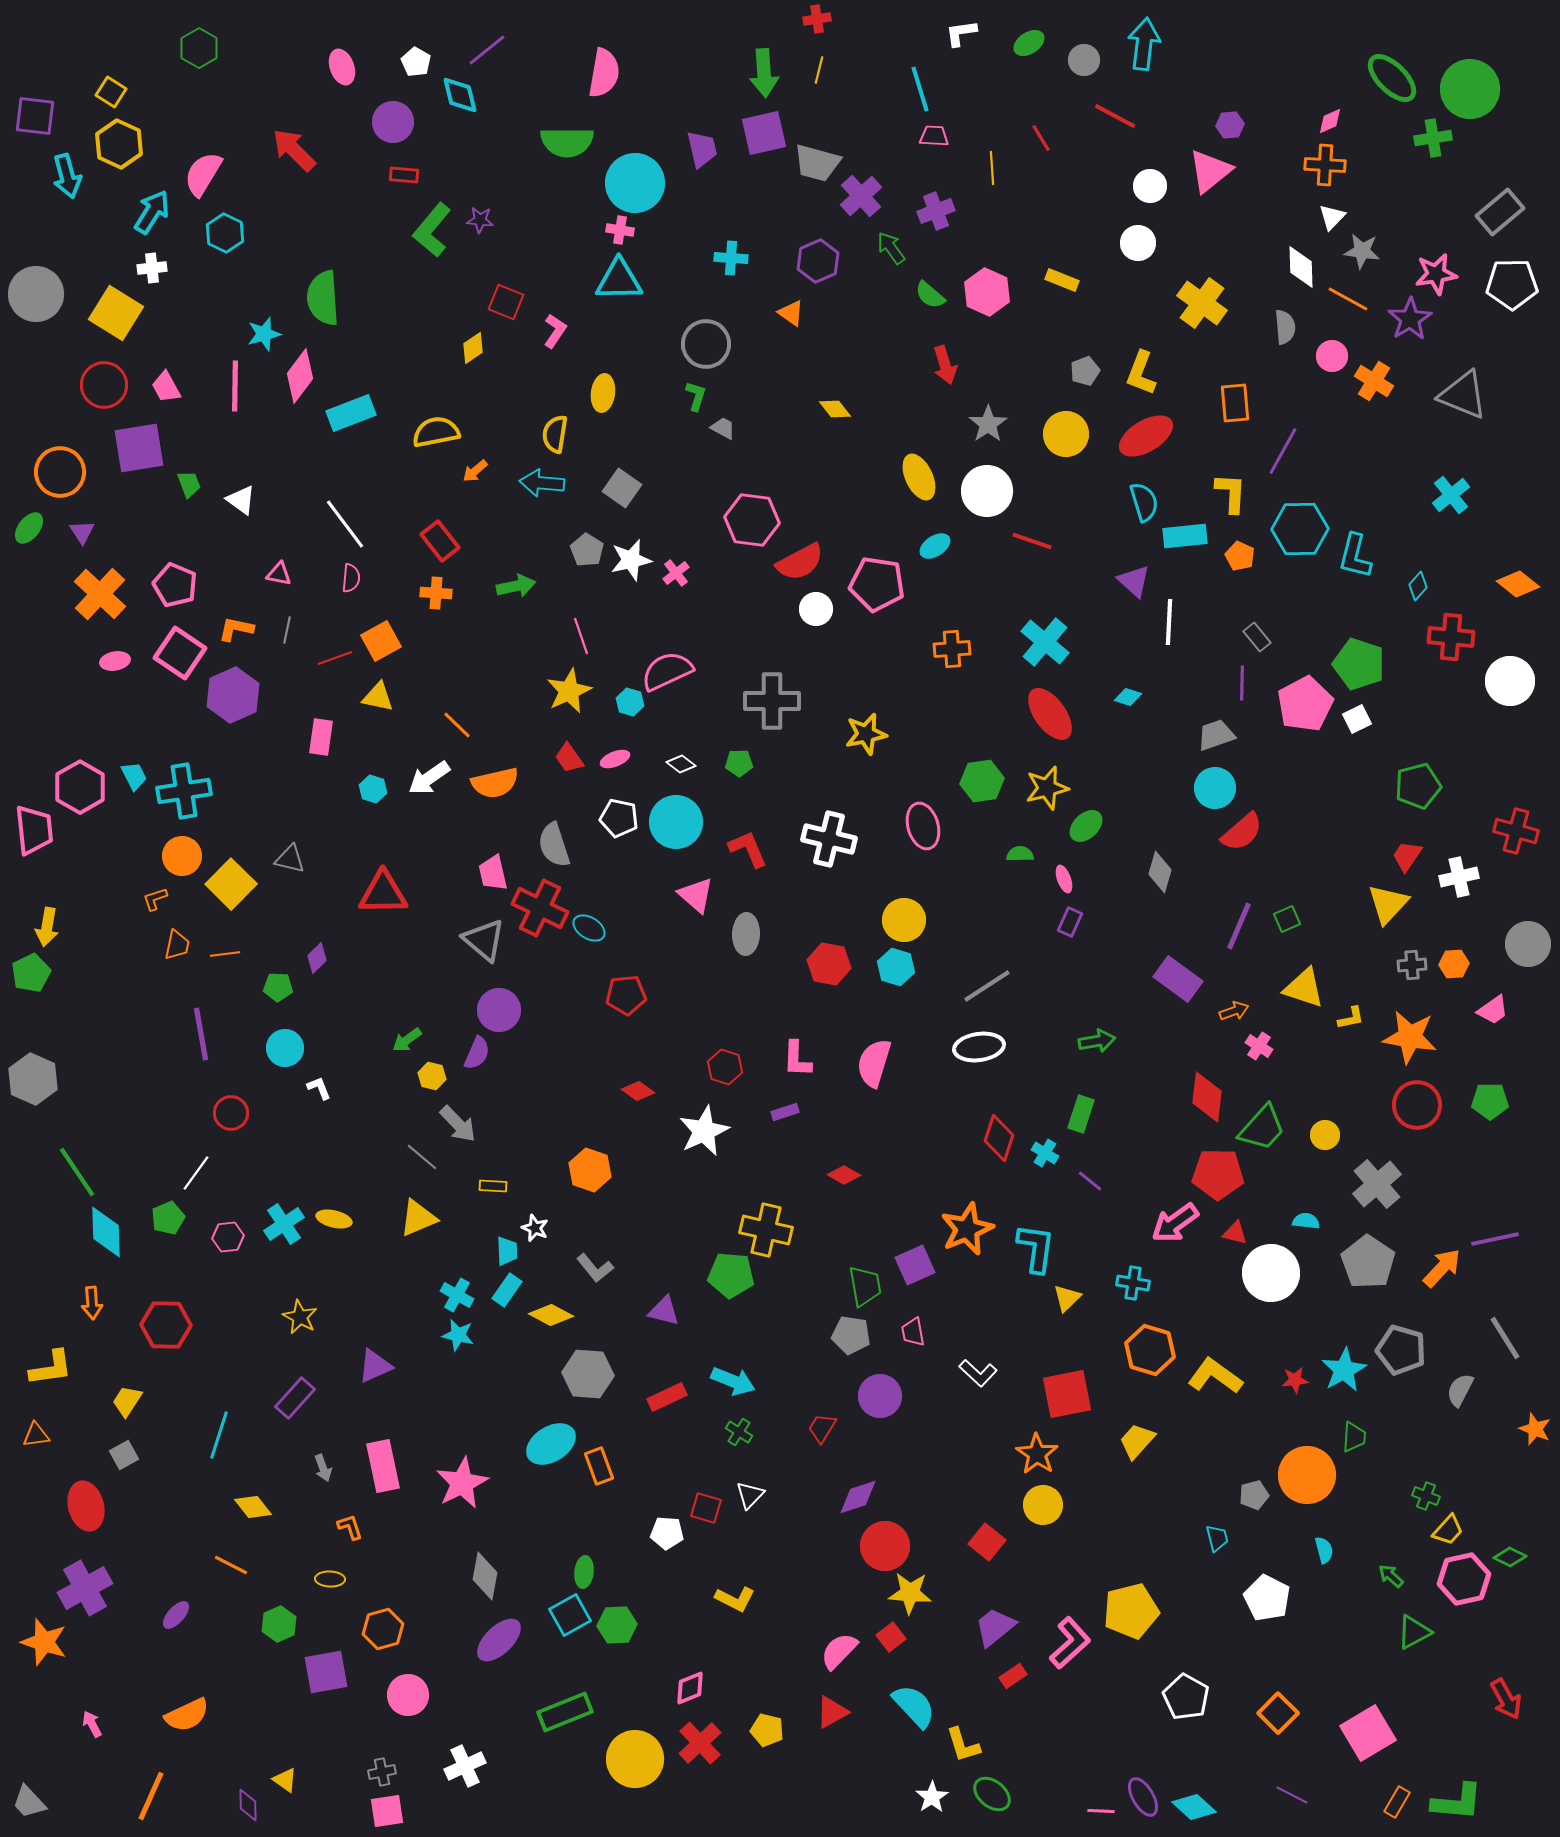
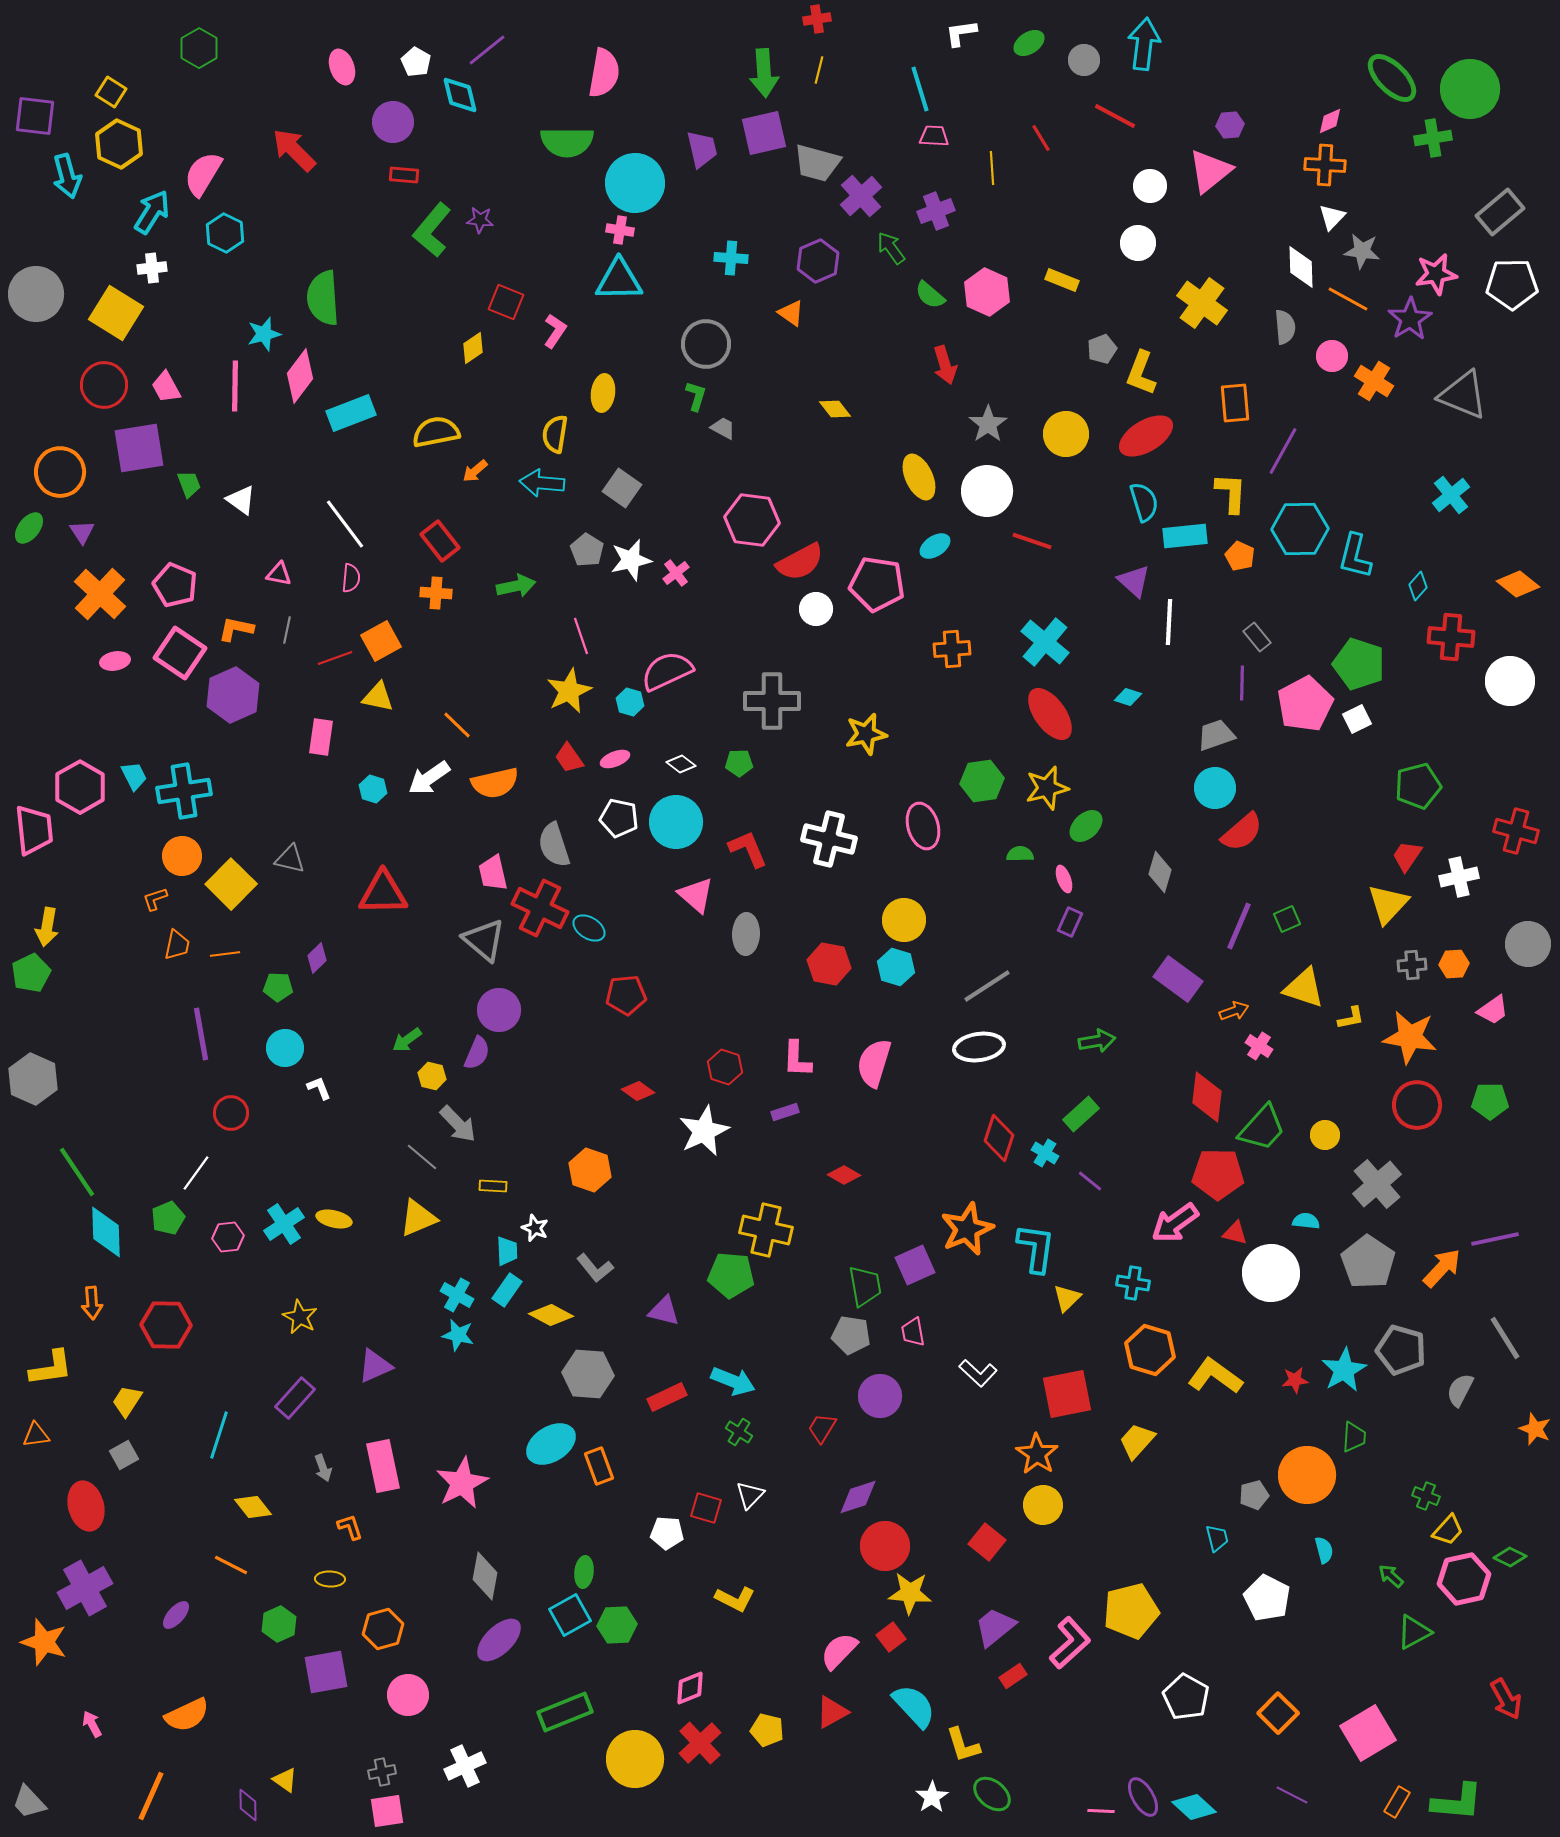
gray pentagon at (1085, 371): moved 17 px right, 22 px up
green rectangle at (1081, 1114): rotated 30 degrees clockwise
